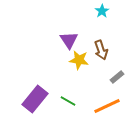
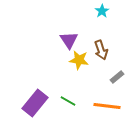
purple rectangle: moved 4 px down
orange line: rotated 32 degrees clockwise
